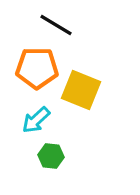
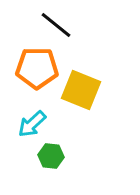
black line: rotated 8 degrees clockwise
cyan arrow: moved 4 px left, 4 px down
